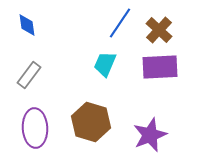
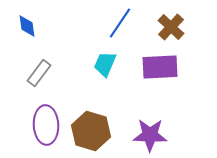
blue diamond: moved 1 px down
brown cross: moved 12 px right, 3 px up
gray rectangle: moved 10 px right, 2 px up
brown hexagon: moved 9 px down
purple ellipse: moved 11 px right, 3 px up
purple star: rotated 24 degrees clockwise
